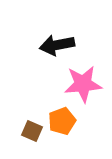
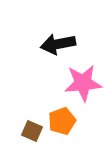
black arrow: moved 1 px right, 1 px up
pink star: moved 1 px up
